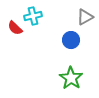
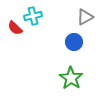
blue circle: moved 3 px right, 2 px down
